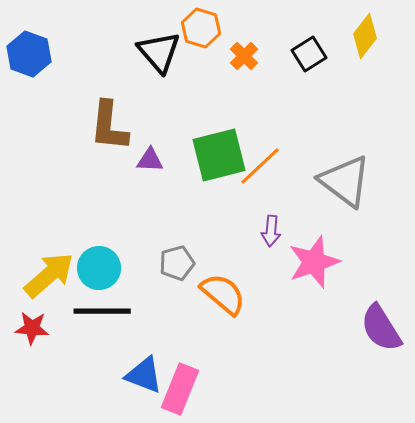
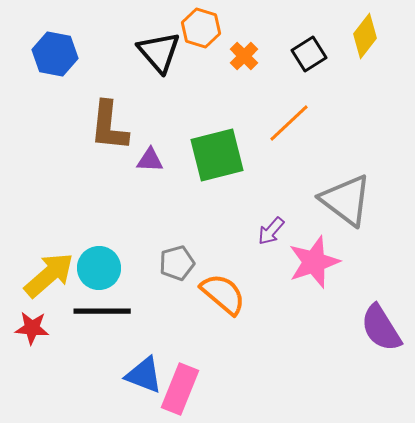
blue hexagon: moved 26 px right; rotated 9 degrees counterclockwise
green square: moved 2 px left
orange line: moved 29 px right, 43 px up
gray triangle: moved 1 px right, 19 px down
purple arrow: rotated 36 degrees clockwise
